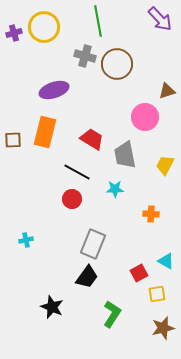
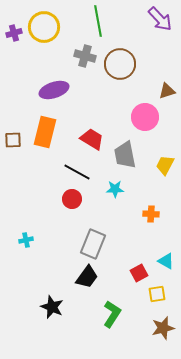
brown circle: moved 3 px right
